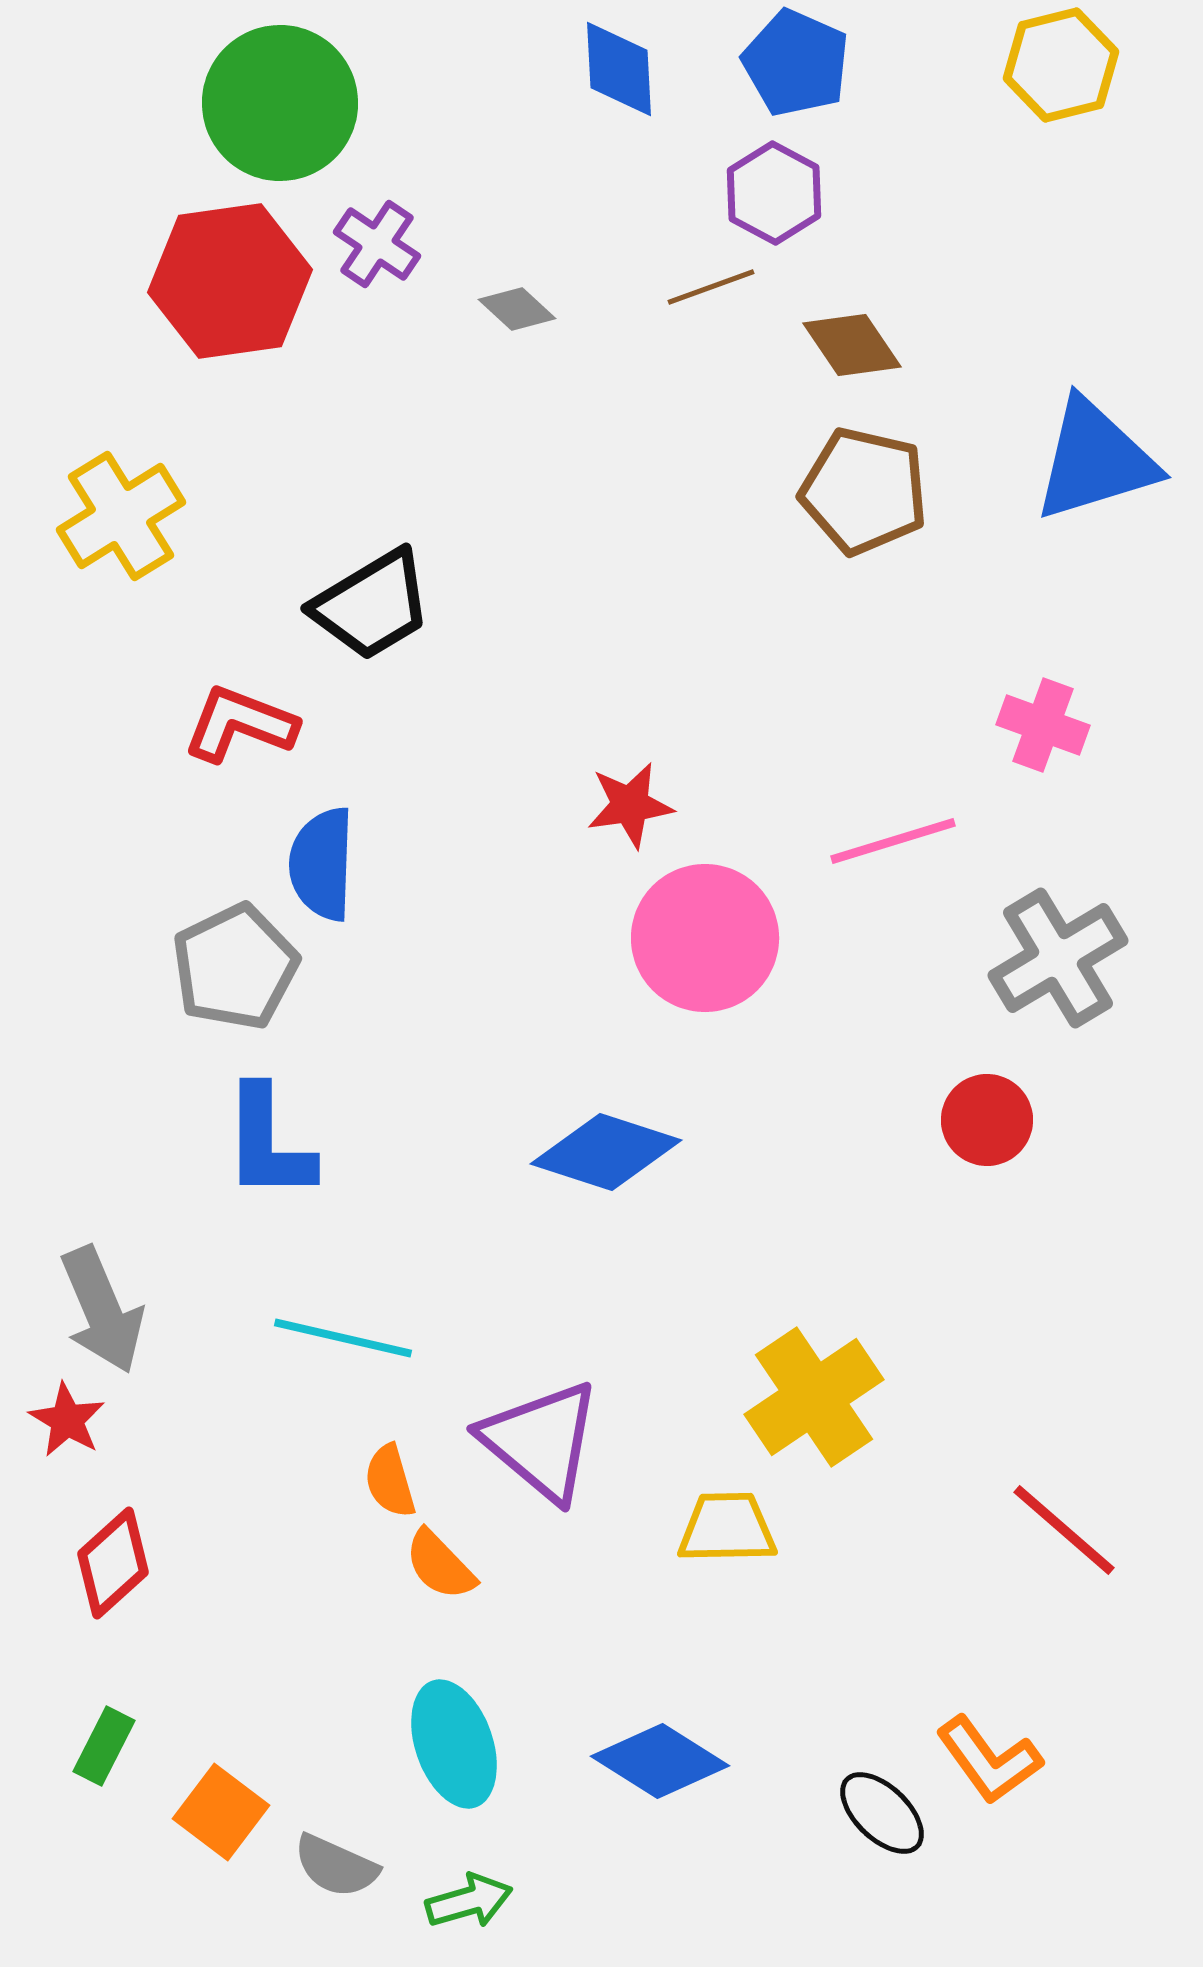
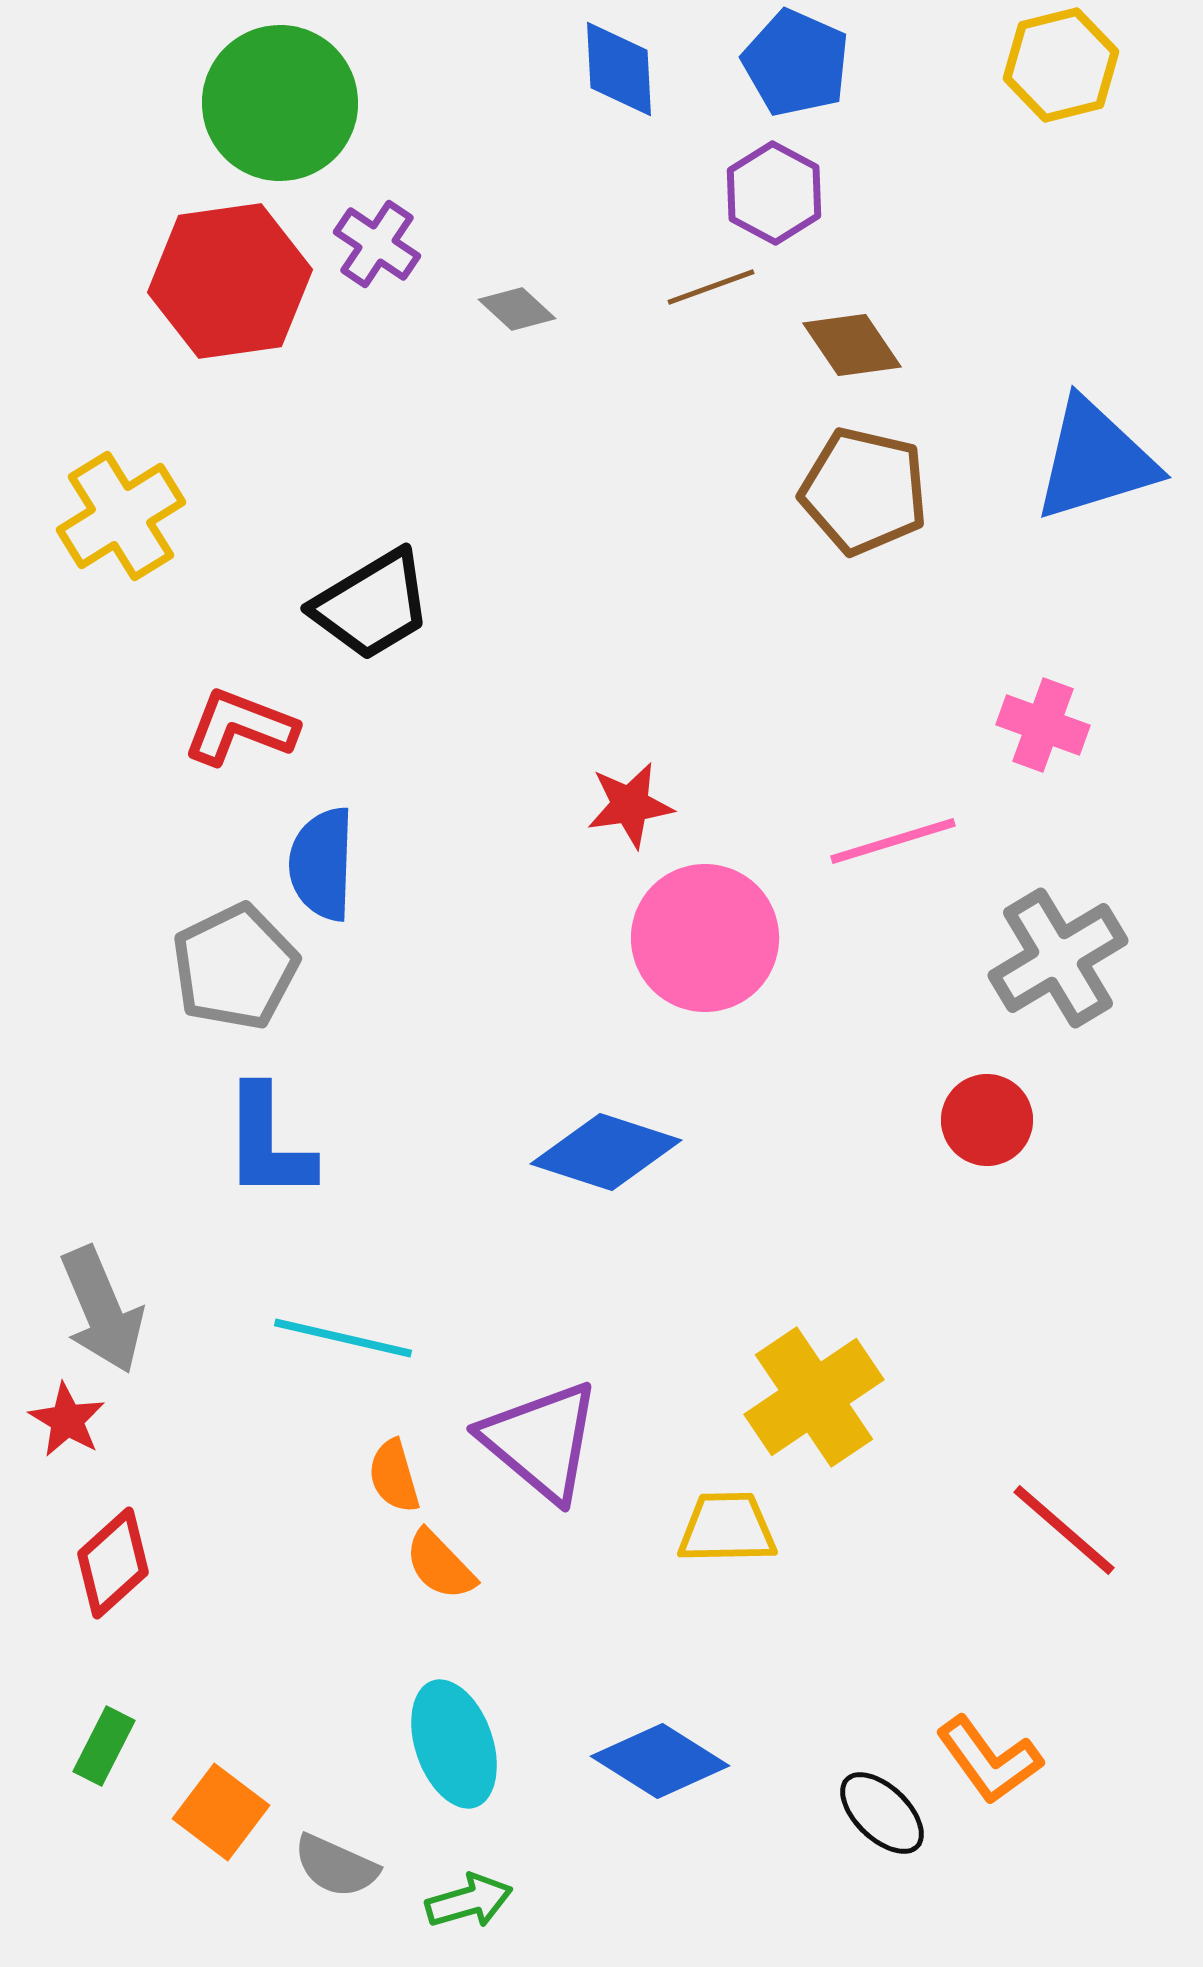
red L-shape at (240, 724): moved 3 px down
orange semicircle at (390, 1481): moved 4 px right, 5 px up
